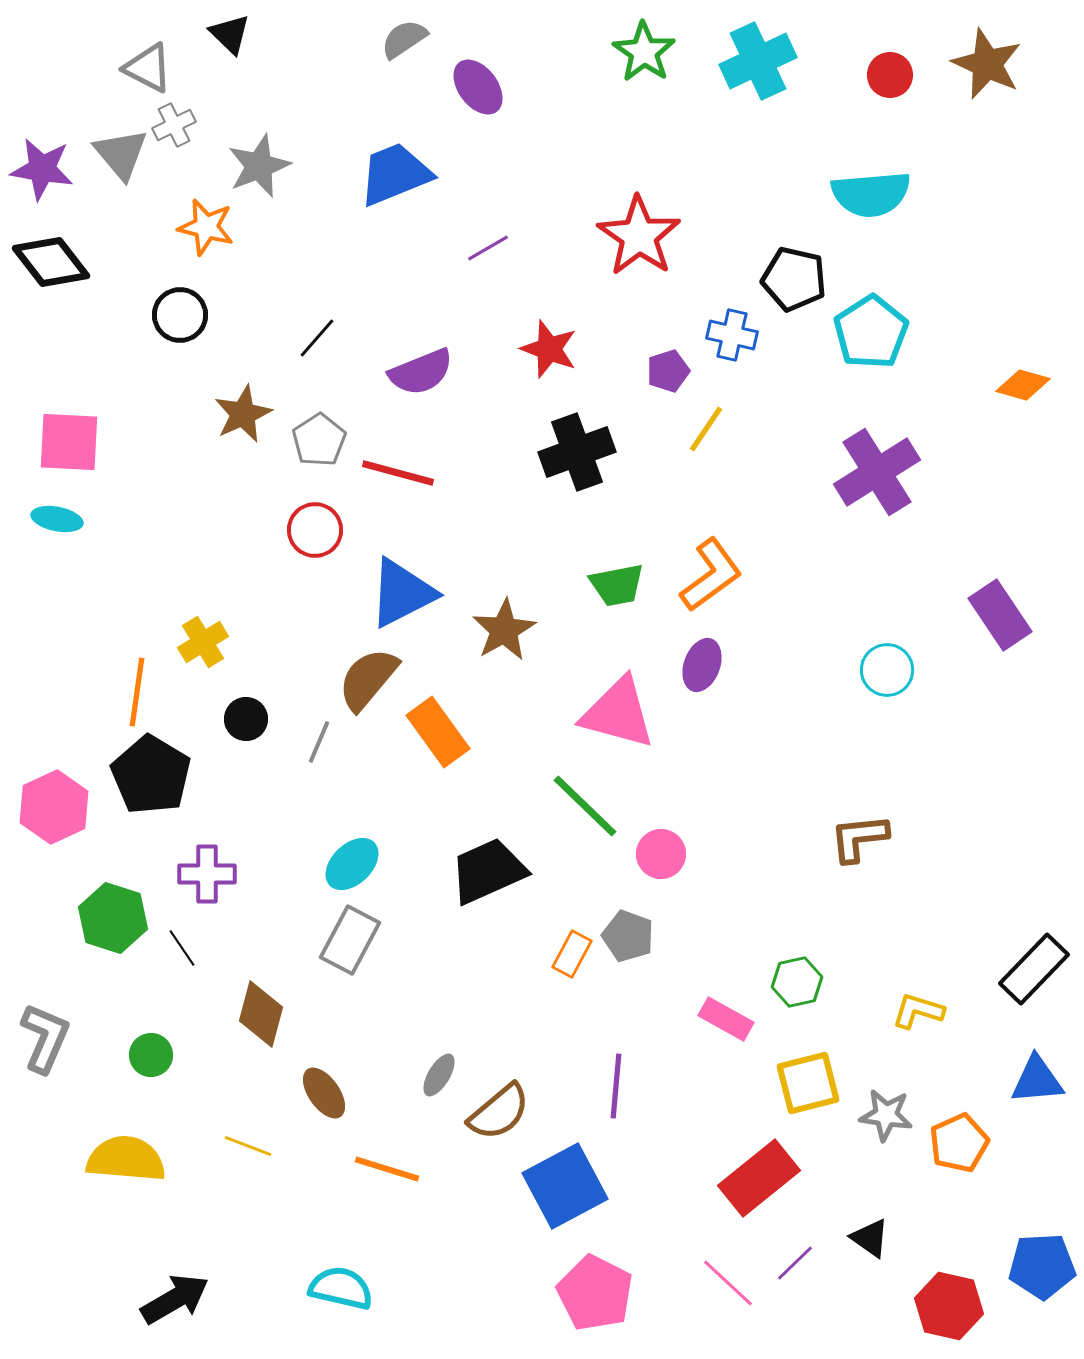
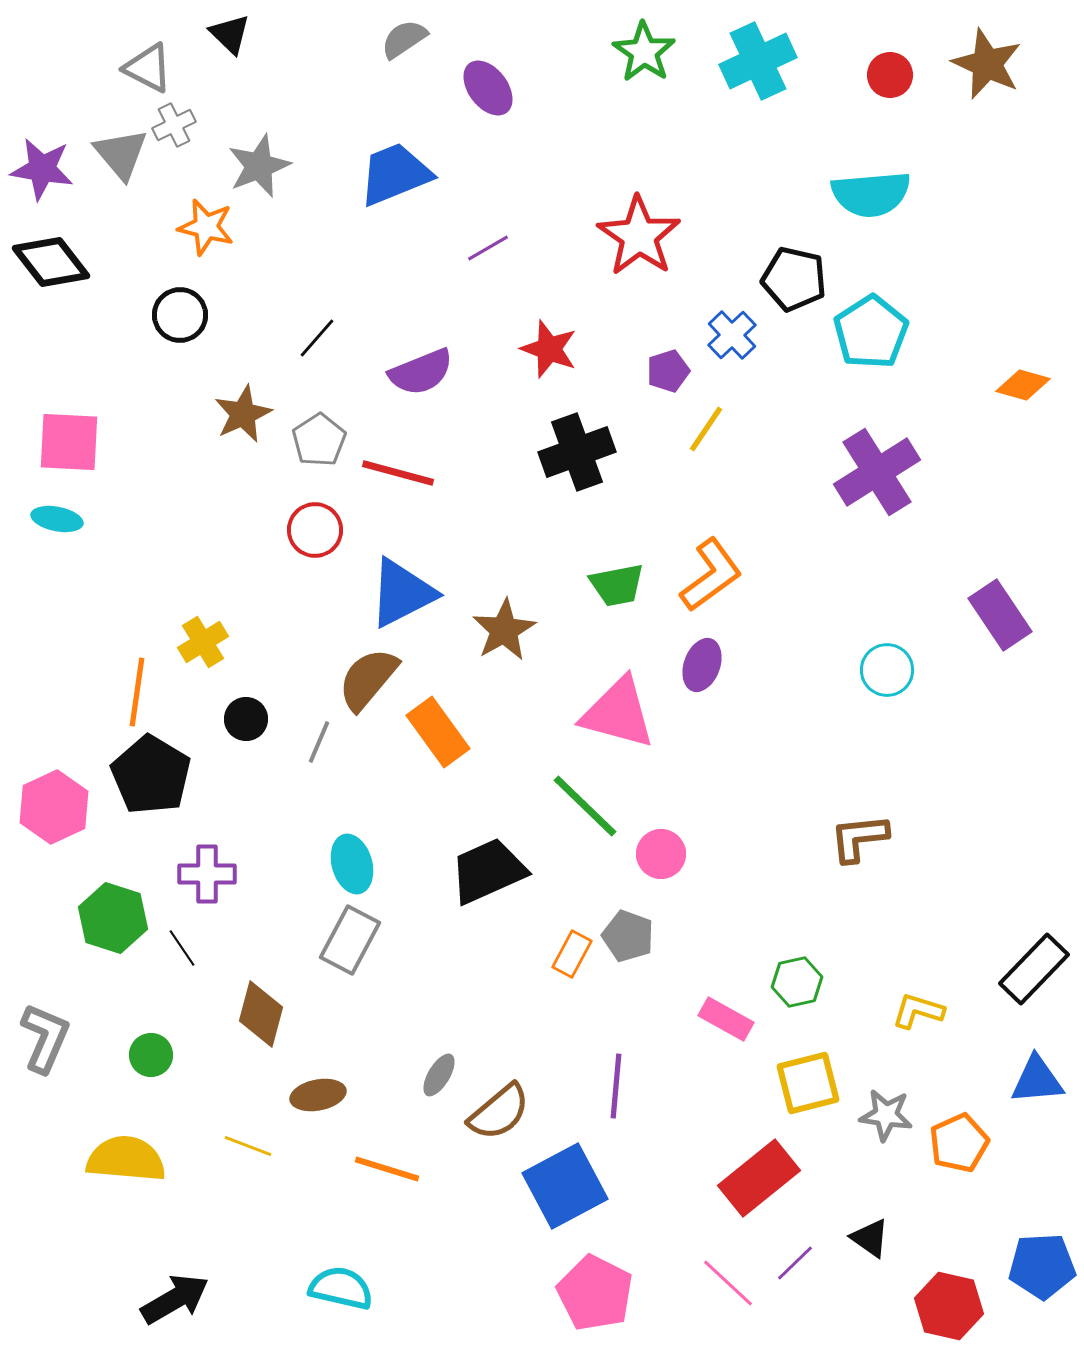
purple ellipse at (478, 87): moved 10 px right, 1 px down
blue cross at (732, 335): rotated 33 degrees clockwise
cyan ellipse at (352, 864): rotated 62 degrees counterclockwise
brown ellipse at (324, 1093): moved 6 px left, 2 px down; rotated 66 degrees counterclockwise
